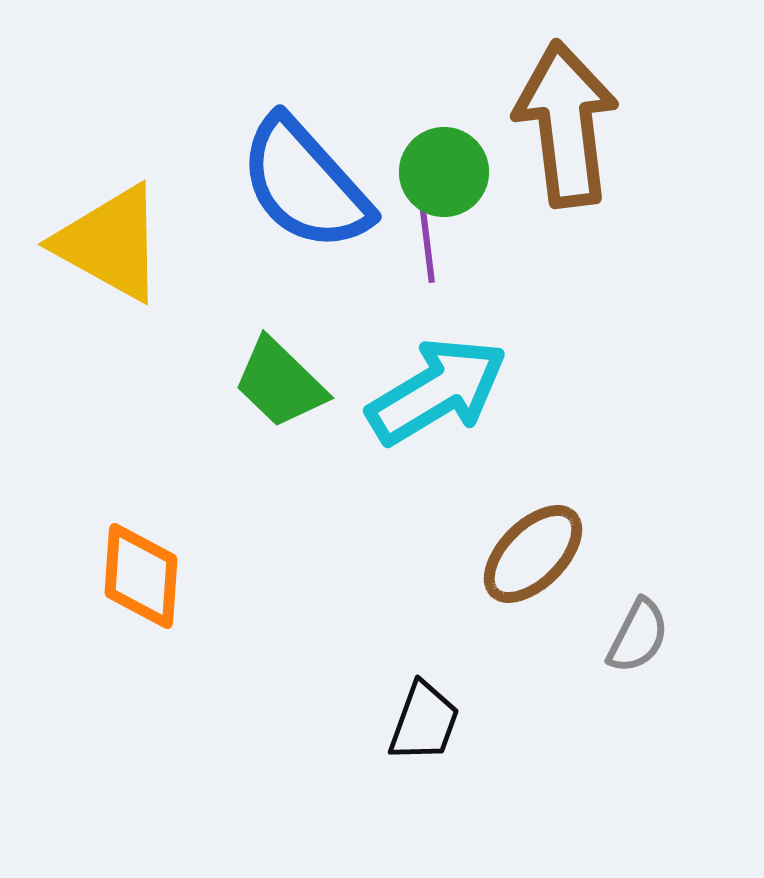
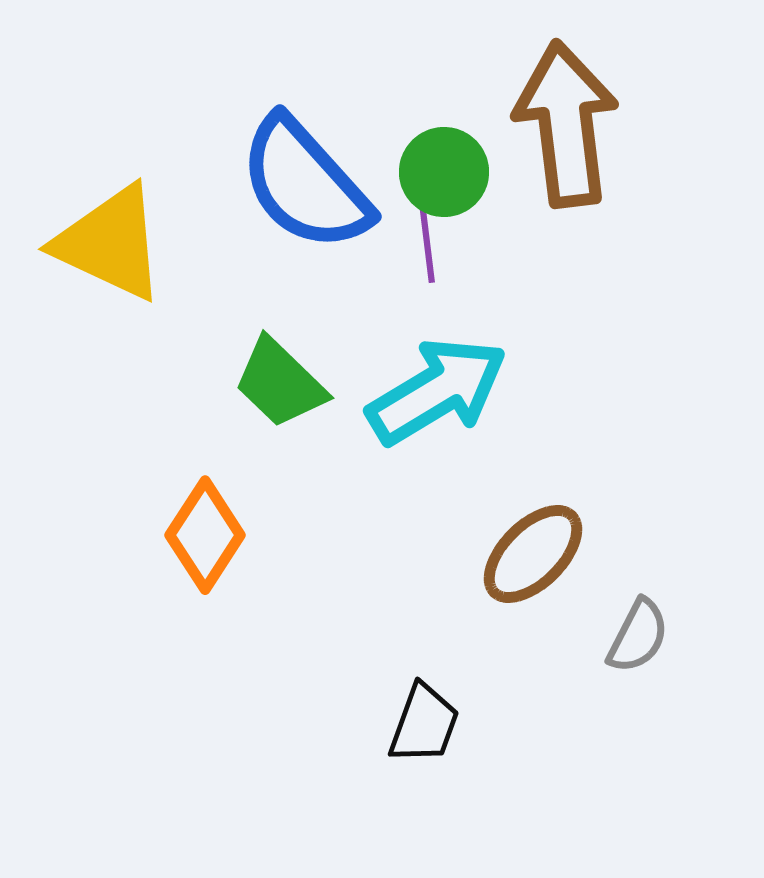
yellow triangle: rotated 4 degrees counterclockwise
orange diamond: moved 64 px right, 41 px up; rotated 29 degrees clockwise
black trapezoid: moved 2 px down
